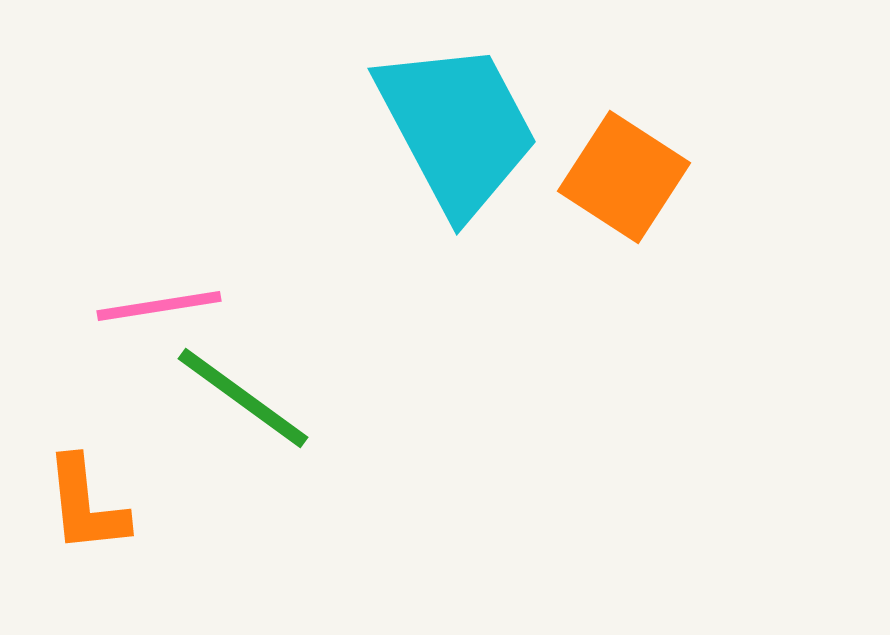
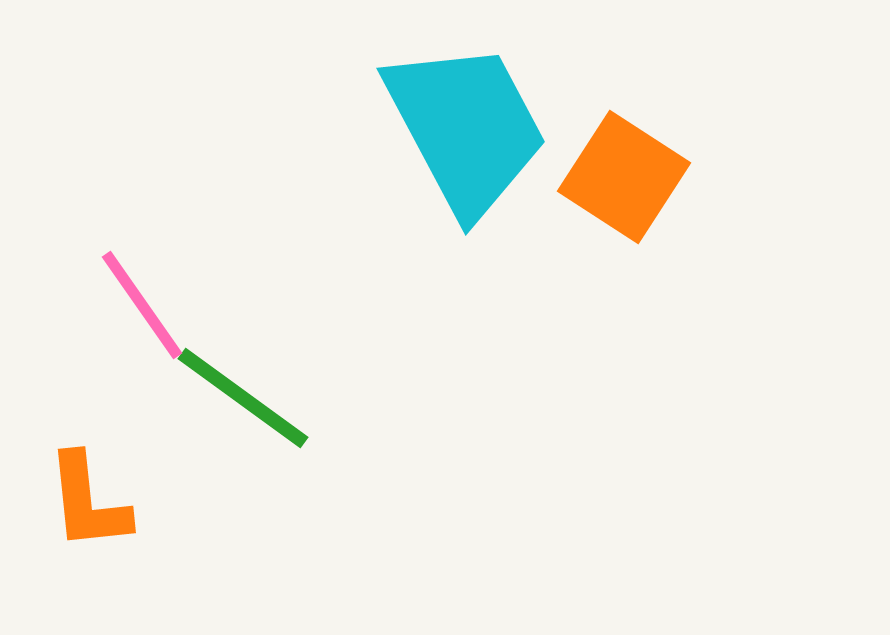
cyan trapezoid: moved 9 px right
pink line: moved 17 px left, 1 px up; rotated 64 degrees clockwise
orange L-shape: moved 2 px right, 3 px up
